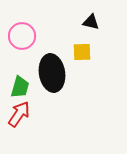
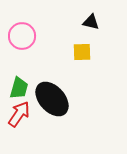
black ellipse: moved 26 px down; rotated 33 degrees counterclockwise
green trapezoid: moved 1 px left, 1 px down
